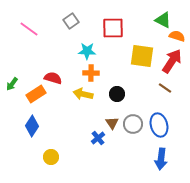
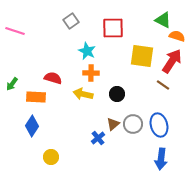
pink line: moved 14 px left, 2 px down; rotated 18 degrees counterclockwise
cyan star: rotated 24 degrees clockwise
brown line: moved 2 px left, 3 px up
orange rectangle: moved 3 px down; rotated 36 degrees clockwise
brown triangle: moved 1 px right, 1 px down; rotated 24 degrees clockwise
